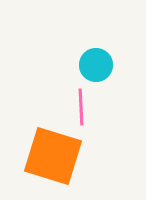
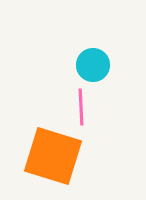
cyan circle: moved 3 px left
